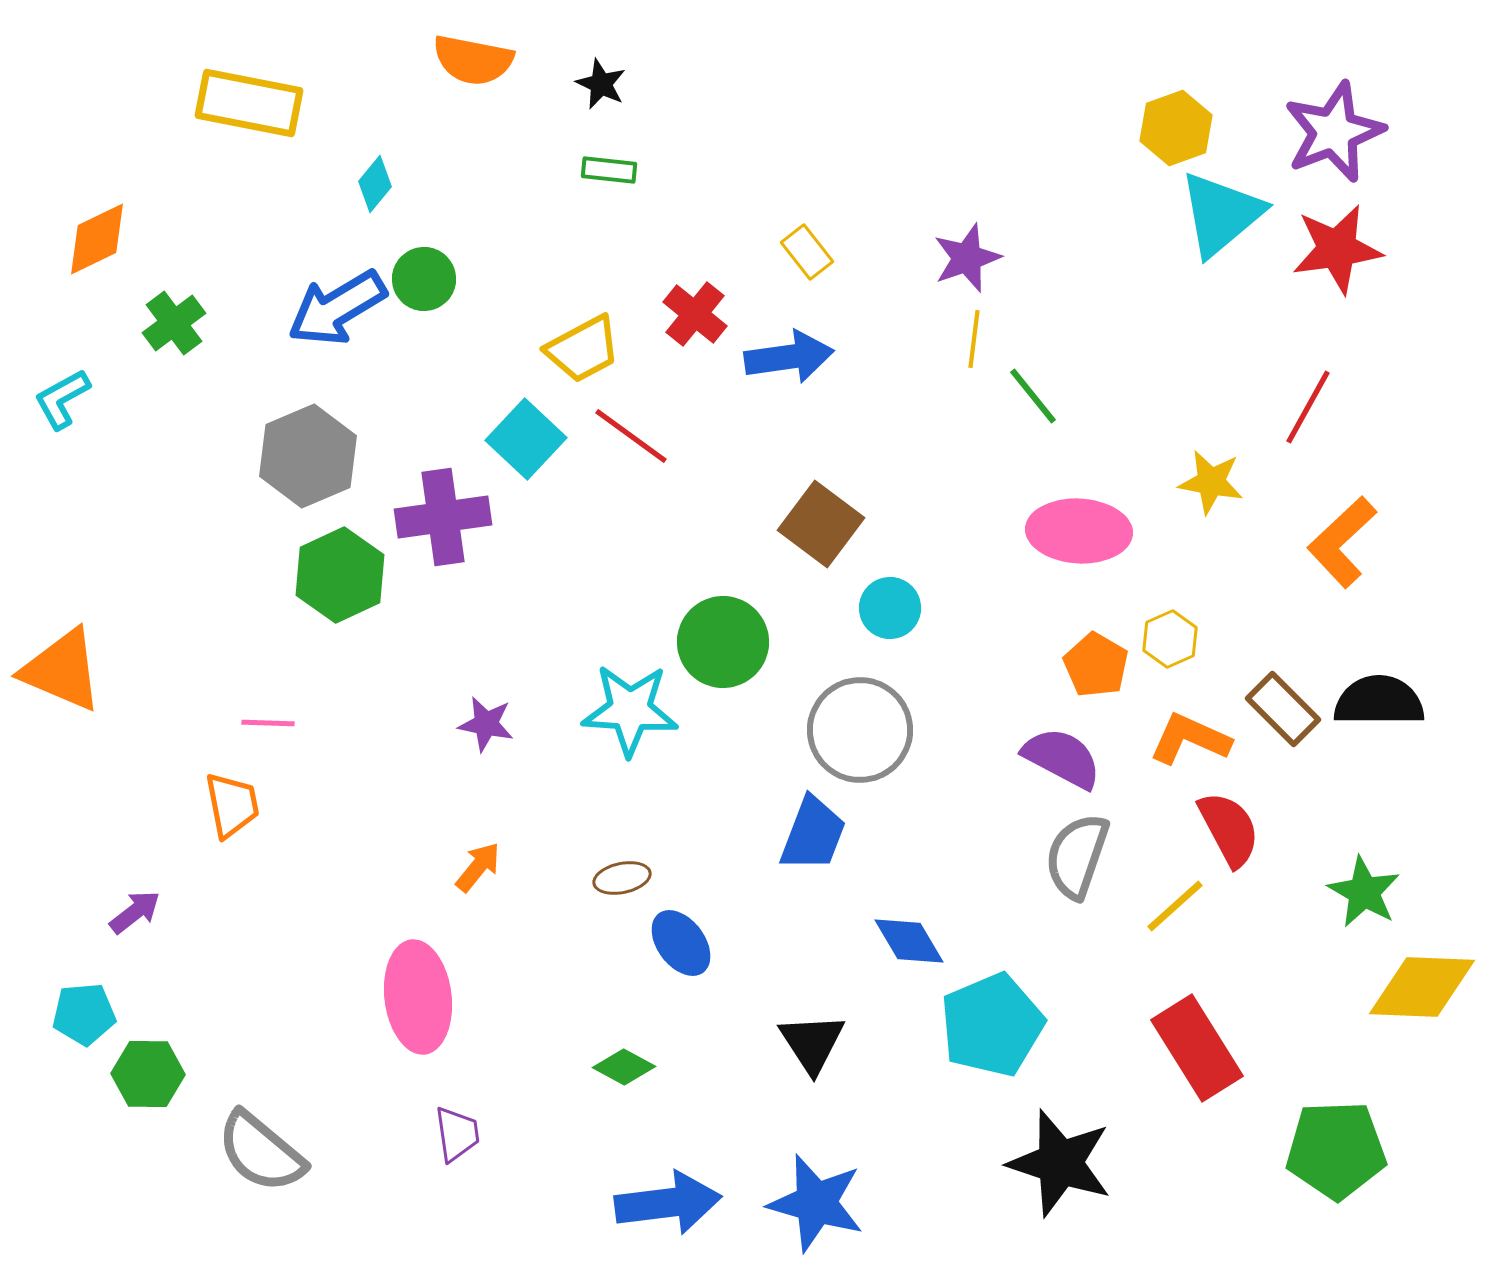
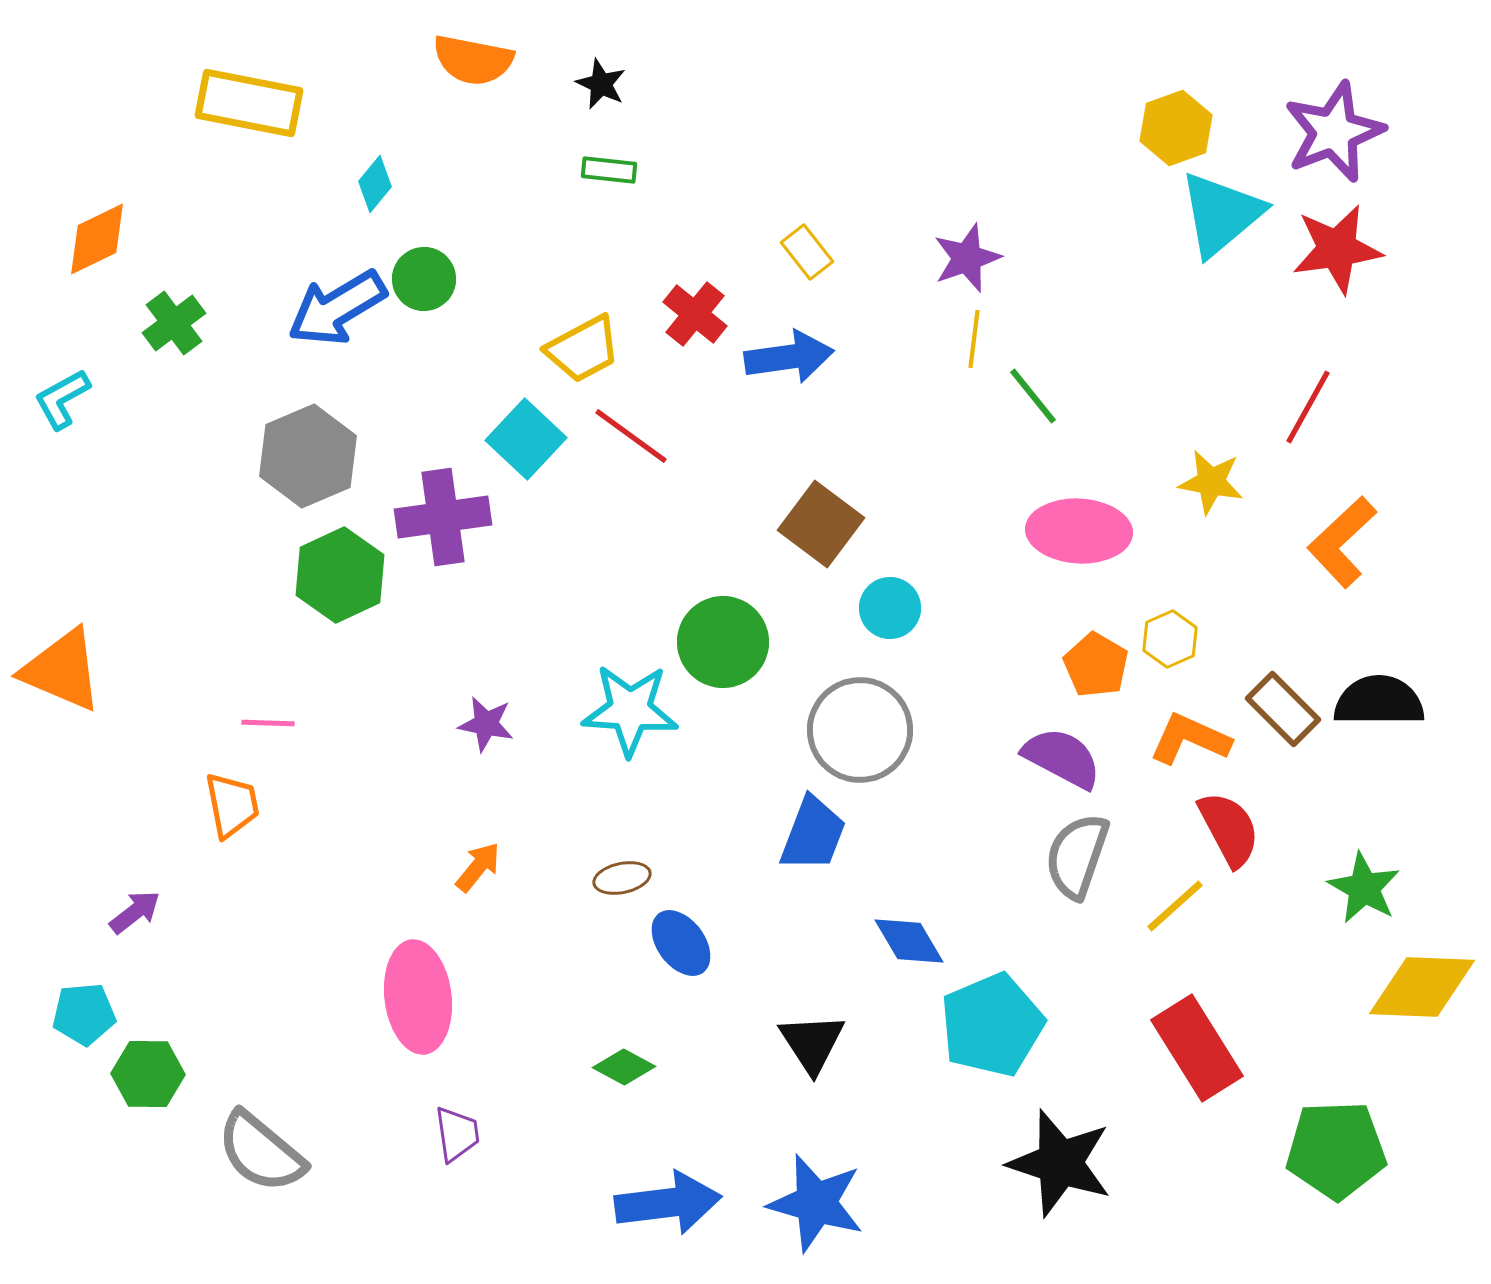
green star at (1364, 892): moved 4 px up
